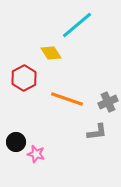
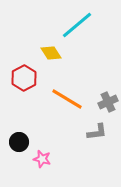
orange line: rotated 12 degrees clockwise
black circle: moved 3 px right
pink star: moved 6 px right, 5 px down
